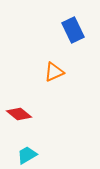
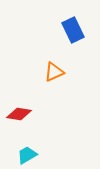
red diamond: rotated 30 degrees counterclockwise
